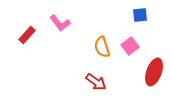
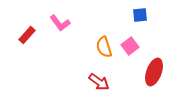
orange semicircle: moved 2 px right
red arrow: moved 3 px right
